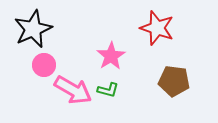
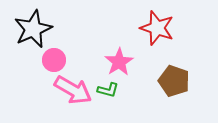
pink star: moved 8 px right, 6 px down
pink circle: moved 10 px right, 5 px up
brown pentagon: rotated 12 degrees clockwise
